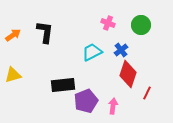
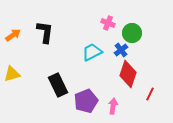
green circle: moved 9 px left, 8 px down
yellow triangle: moved 1 px left, 1 px up
black rectangle: moved 5 px left; rotated 70 degrees clockwise
red line: moved 3 px right, 1 px down
